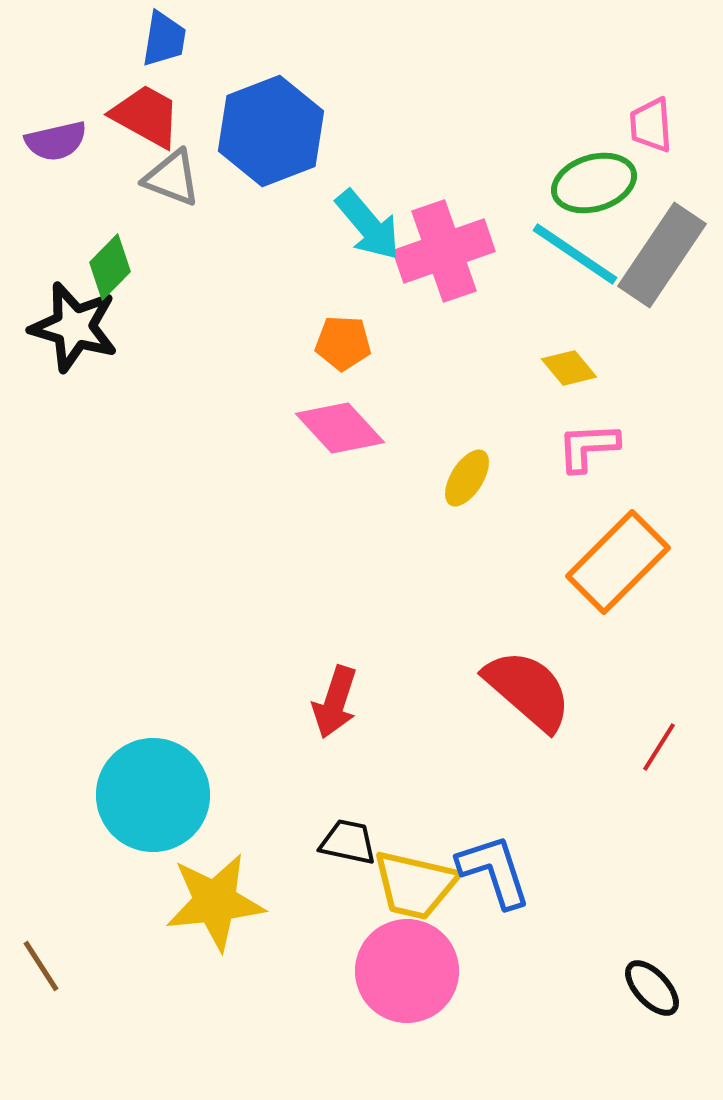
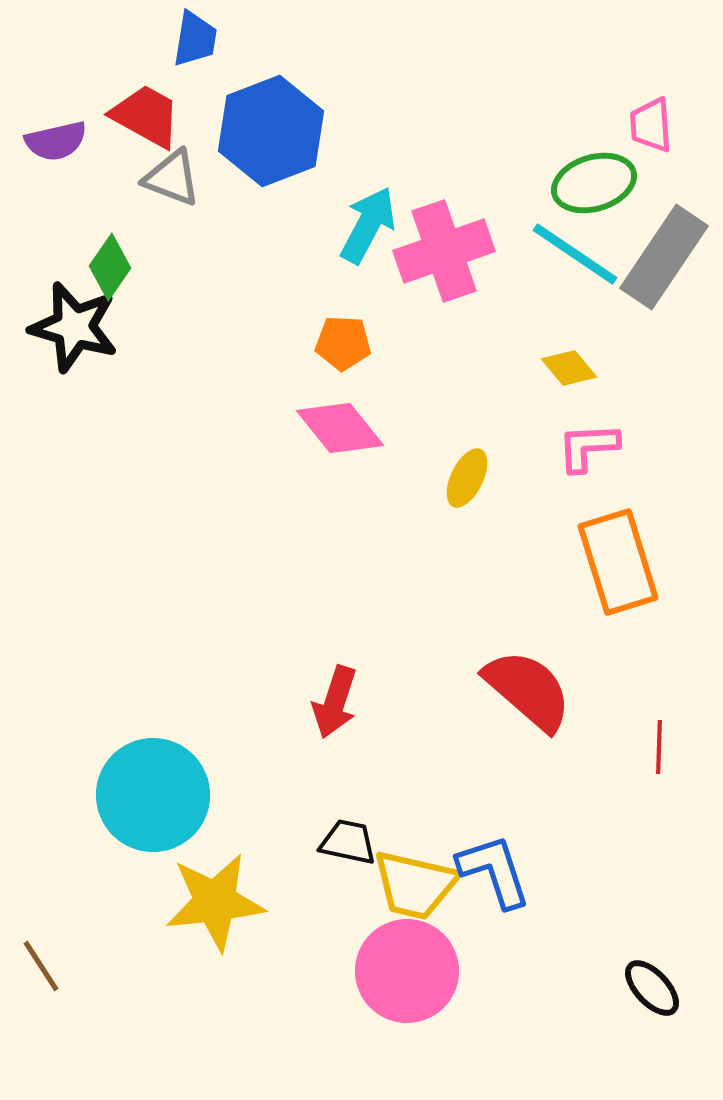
blue trapezoid: moved 31 px right
cyan arrow: rotated 112 degrees counterclockwise
gray rectangle: moved 2 px right, 2 px down
green diamond: rotated 10 degrees counterclockwise
pink diamond: rotated 4 degrees clockwise
yellow ellipse: rotated 6 degrees counterclockwise
orange rectangle: rotated 62 degrees counterclockwise
red line: rotated 30 degrees counterclockwise
